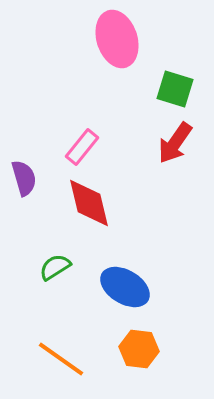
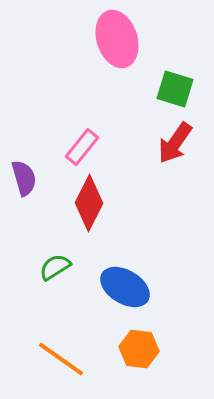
red diamond: rotated 40 degrees clockwise
